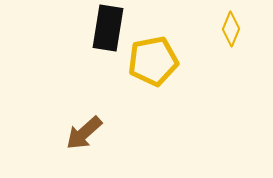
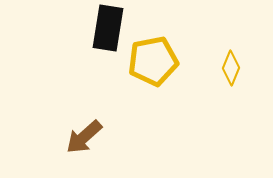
yellow diamond: moved 39 px down
brown arrow: moved 4 px down
